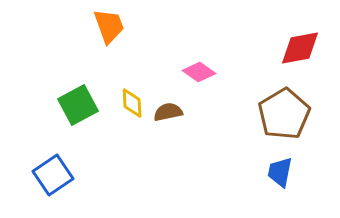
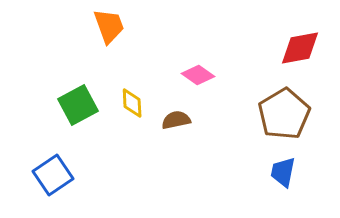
pink diamond: moved 1 px left, 3 px down
brown semicircle: moved 8 px right, 8 px down
blue trapezoid: moved 3 px right
